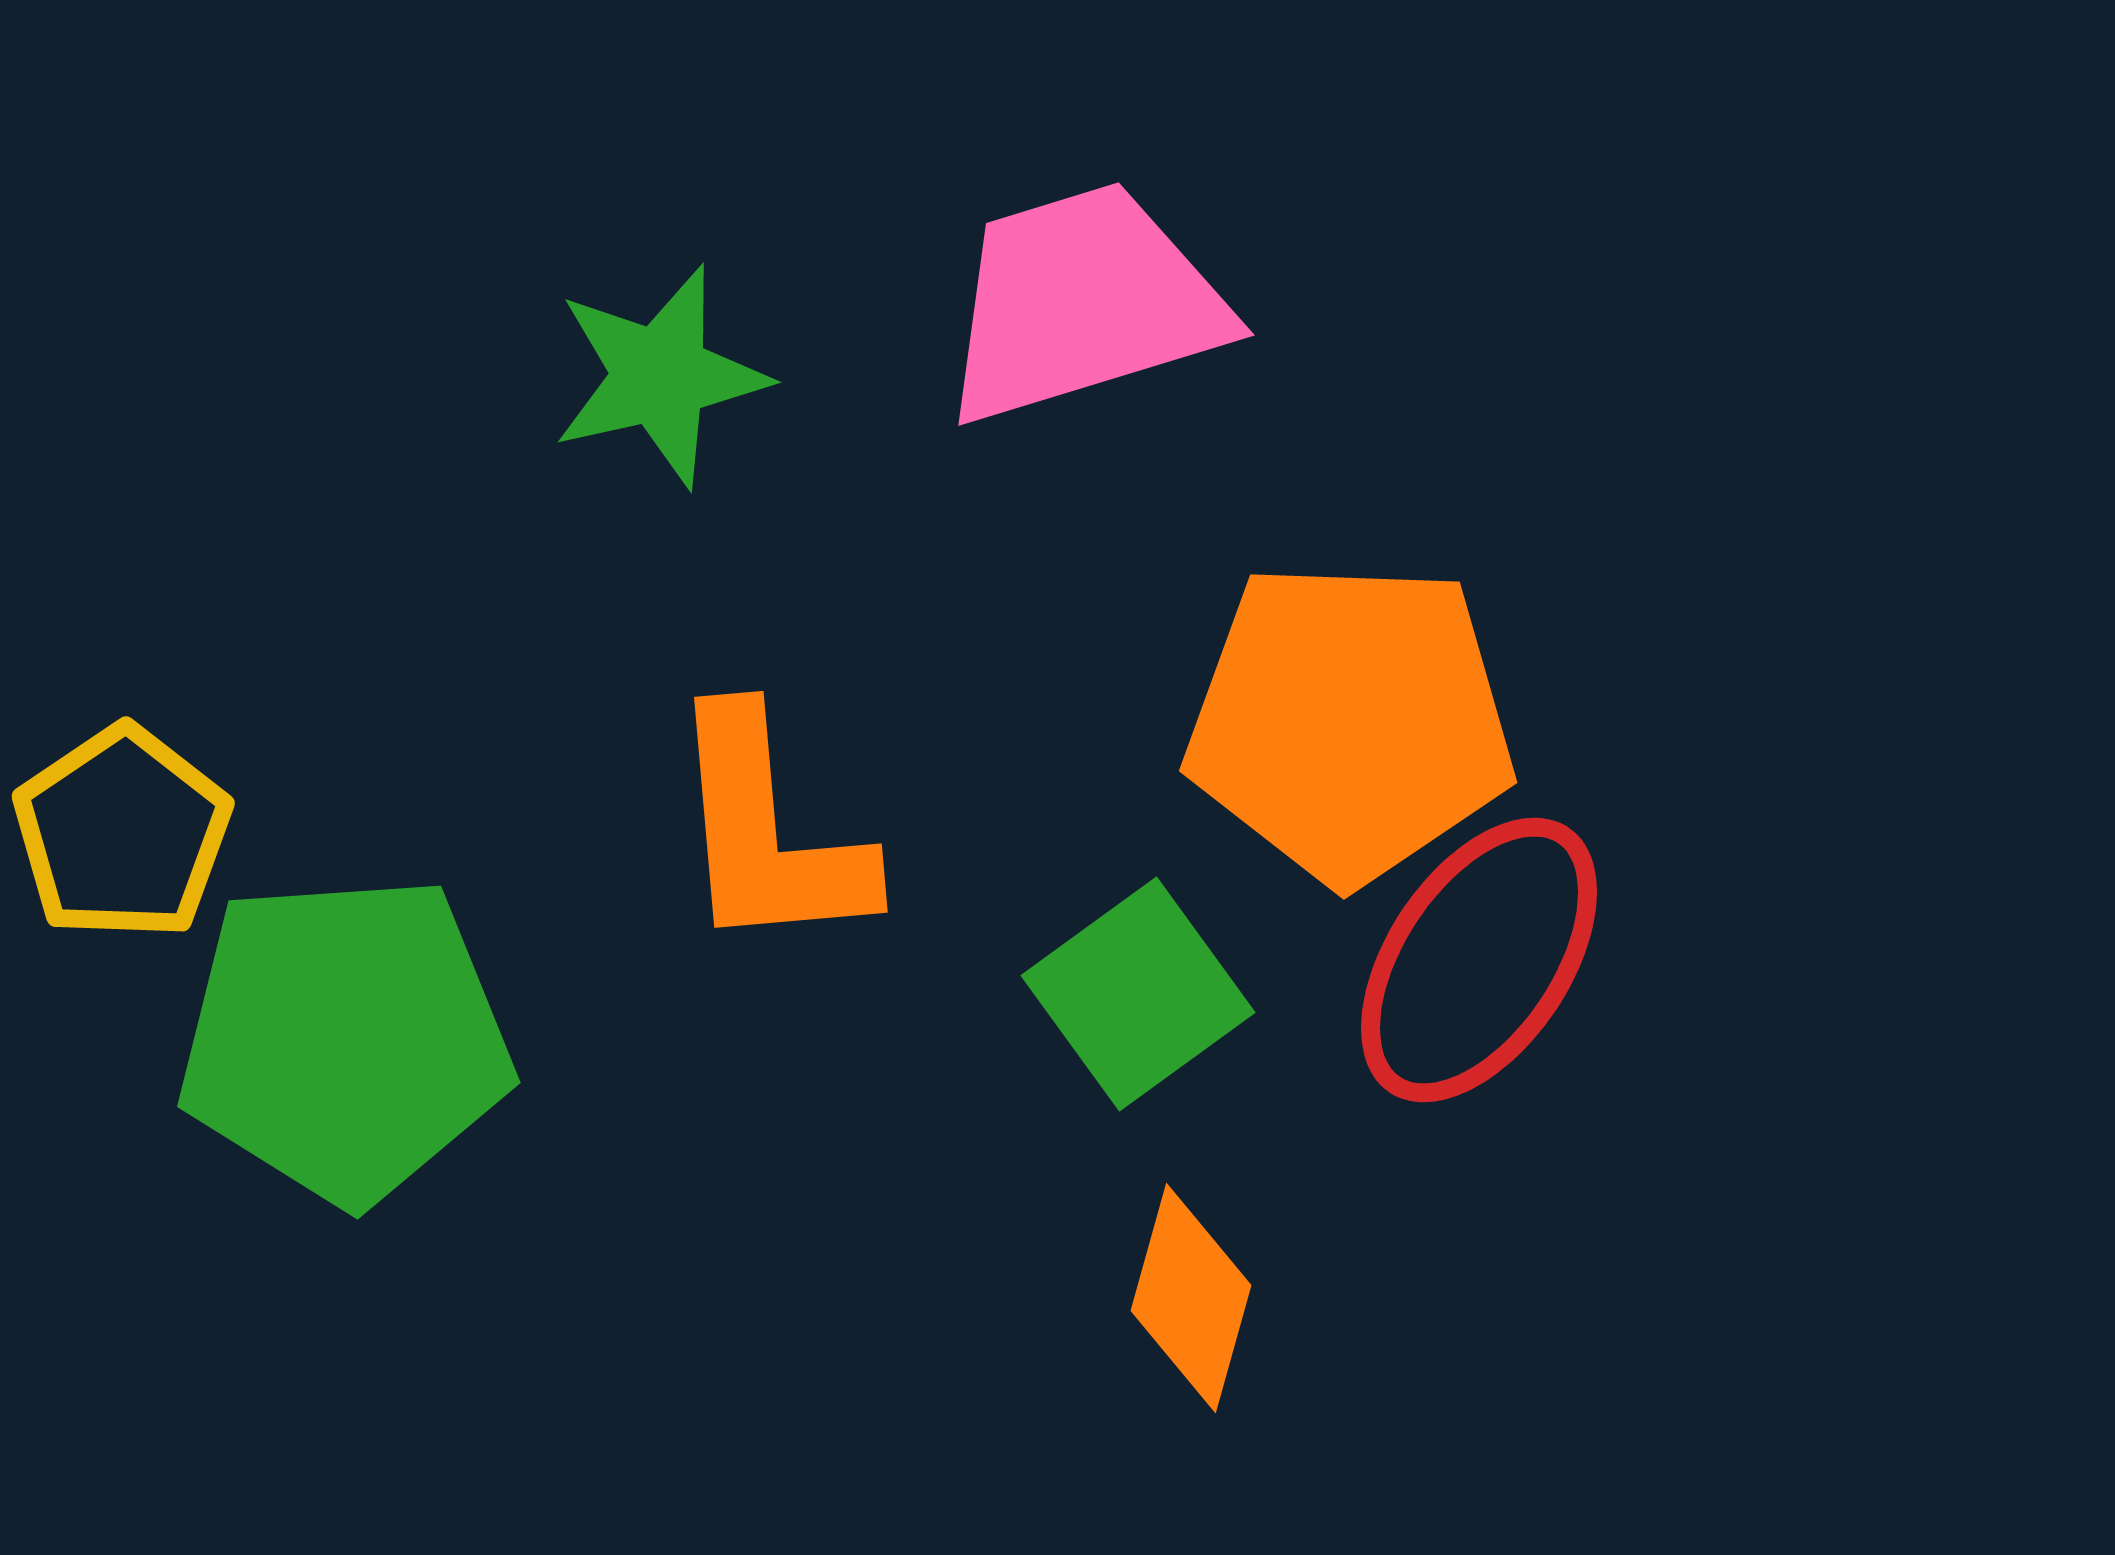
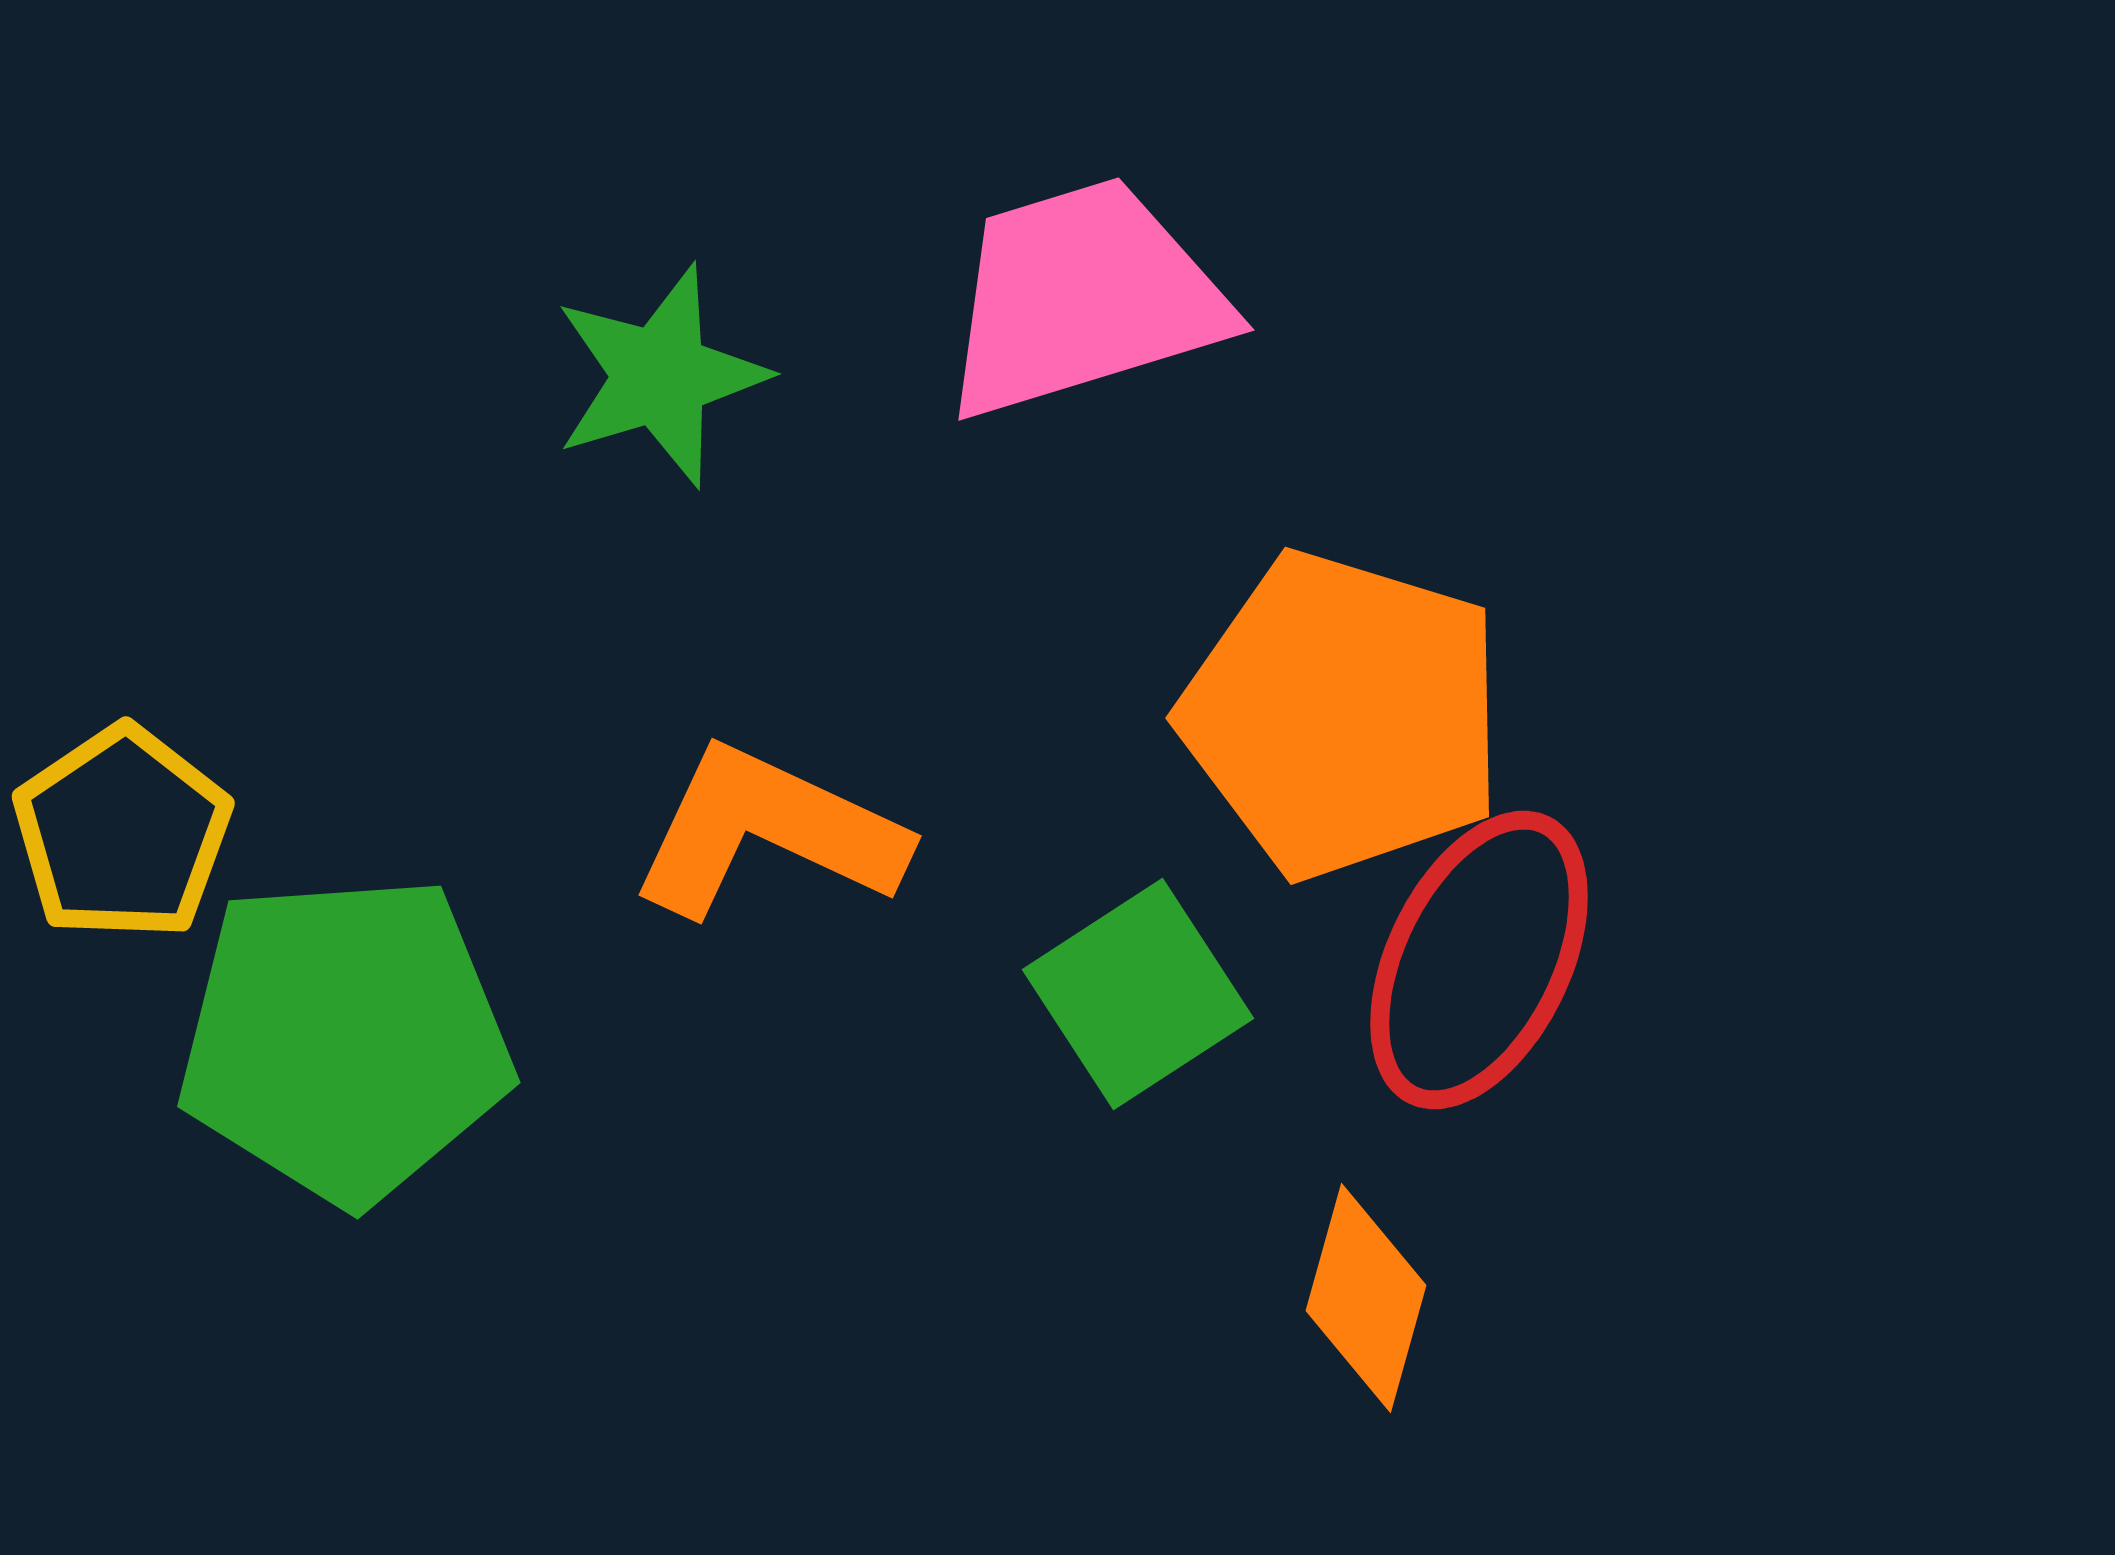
pink trapezoid: moved 5 px up
green star: rotated 4 degrees counterclockwise
orange pentagon: moved 7 px left, 7 px up; rotated 15 degrees clockwise
orange L-shape: rotated 120 degrees clockwise
red ellipse: rotated 8 degrees counterclockwise
green square: rotated 3 degrees clockwise
orange diamond: moved 175 px right
